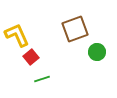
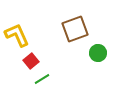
green circle: moved 1 px right, 1 px down
red square: moved 4 px down
green line: rotated 14 degrees counterclockwise
